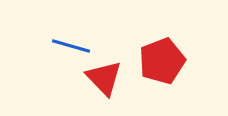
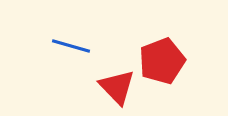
red triangle: moved 13 px right, 9 px down
